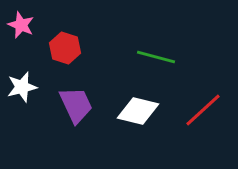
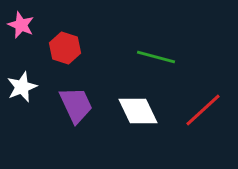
white star: rotated 8 degrees counterclockwise
white diamond: rotated 51 degrees clockwise
